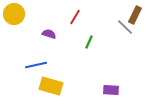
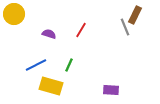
red line: moved 6 px right, 13 px down
gray line: rotated 24 degrees clockwise
green line: moved 20 px left, 23 px down
blue line: rotated 15 degrees counterclockwise
